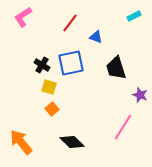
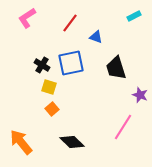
pink L-shape: moved 4 px right, 1 px down
